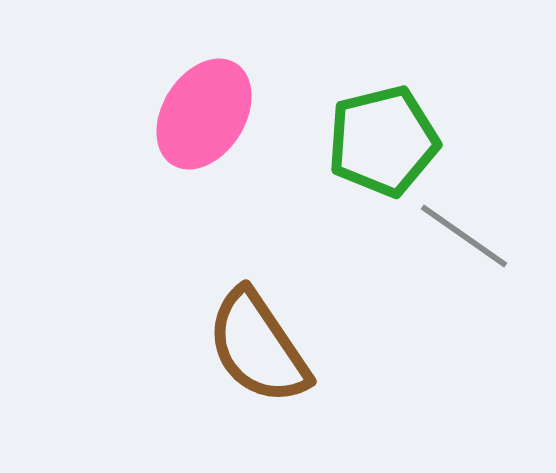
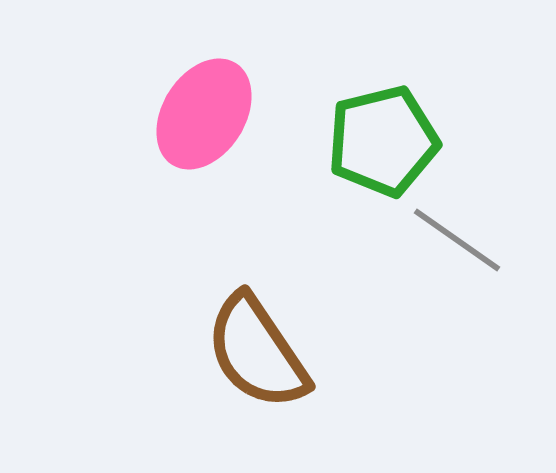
gray line: moved 7 px left, 4 px down
brown semicircle: moved 1 px left, 5 px down
